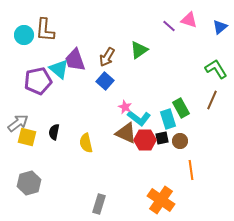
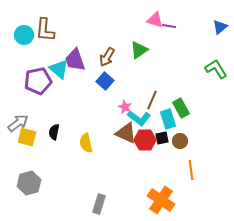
pink triangle: moved 34 px left
purple line: rotated 32 degrees counterclockwise
brown line: moved 60 px left
